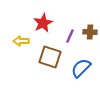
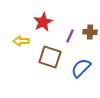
red star: moved 1 px up
